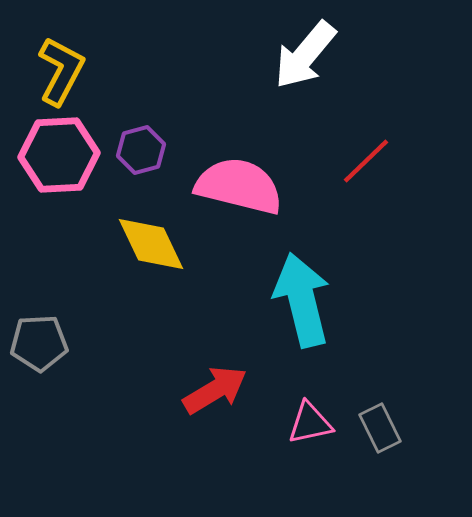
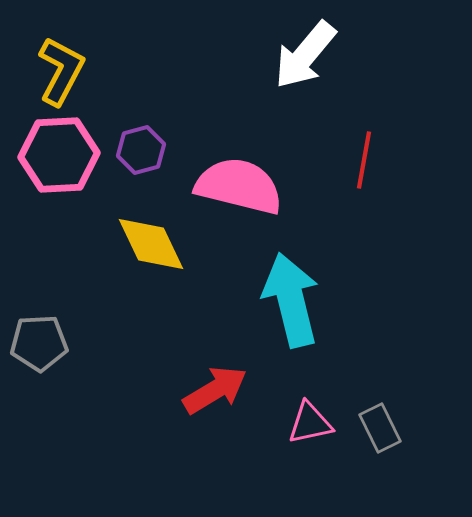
red line: moved 2 px left, 1 px up; rotated 36 degrees counterclockwise
cyan arrow: moved 11 px left
